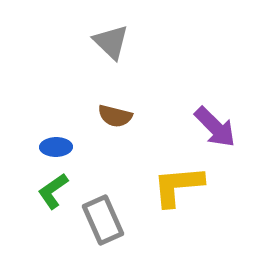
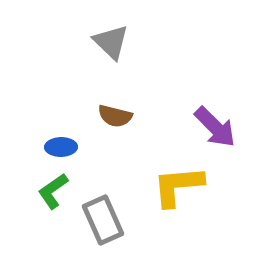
blue ellipse: moved 5 px right
